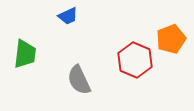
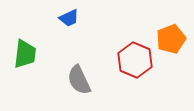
blue trapezoid: moved 1 px right, 2 px down
